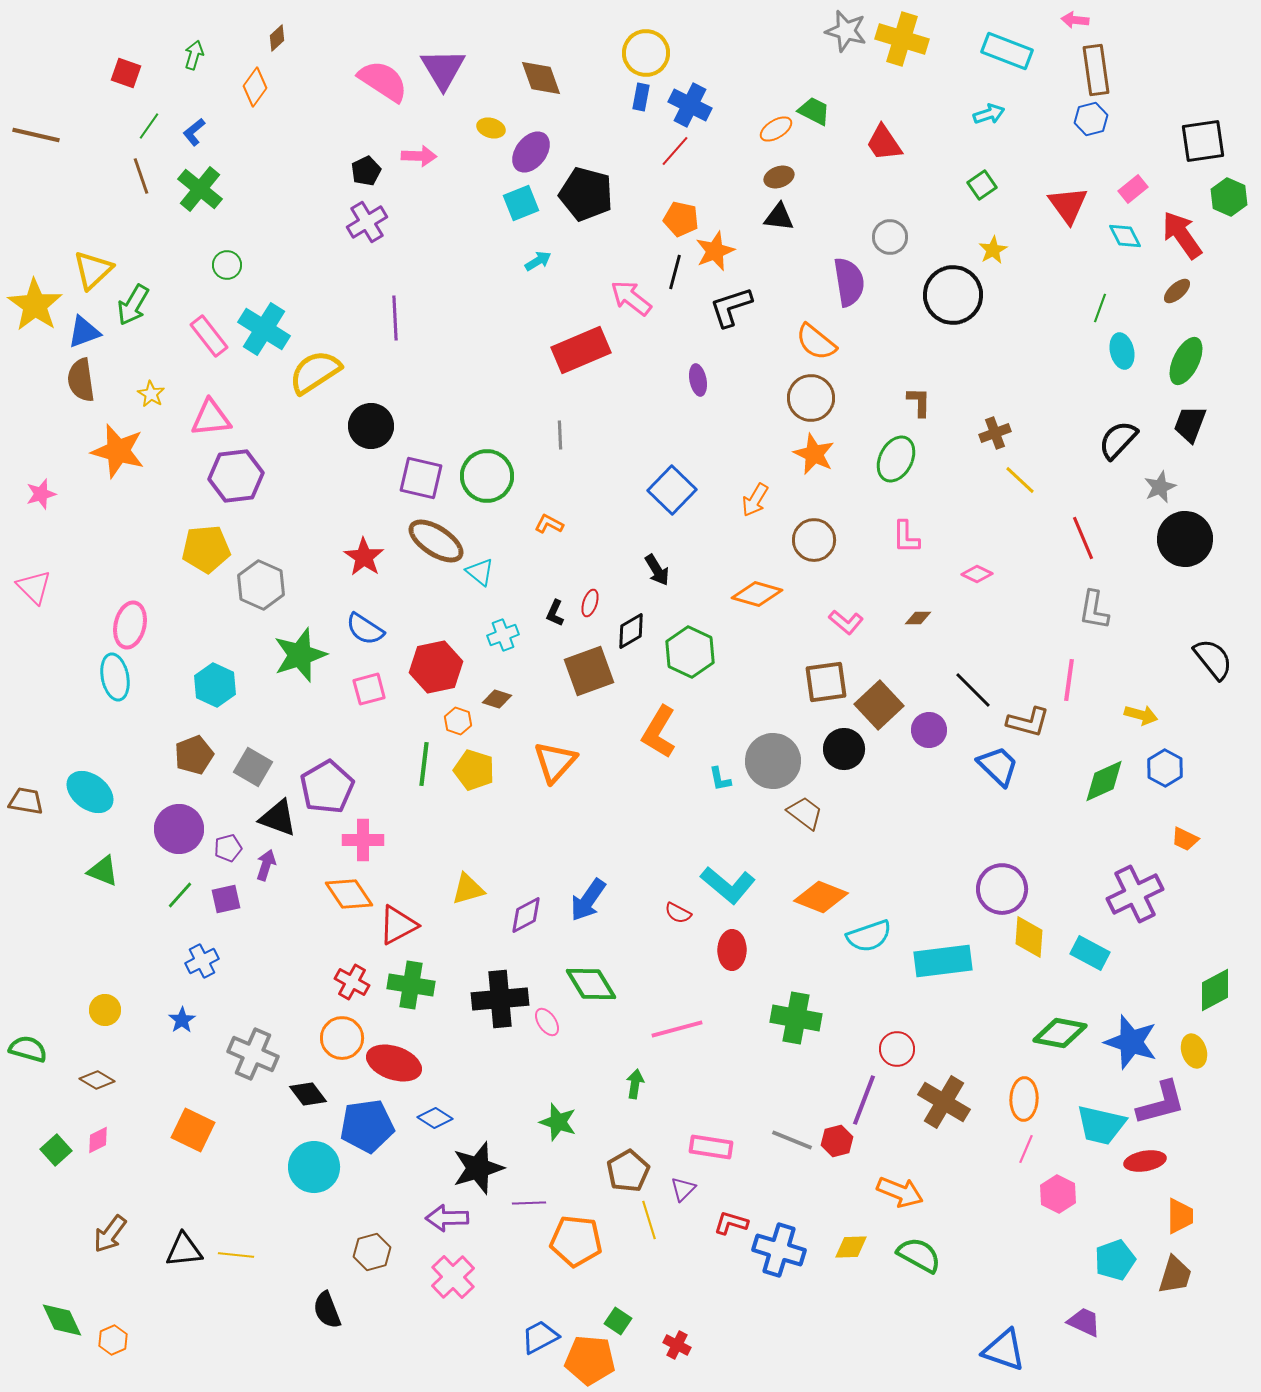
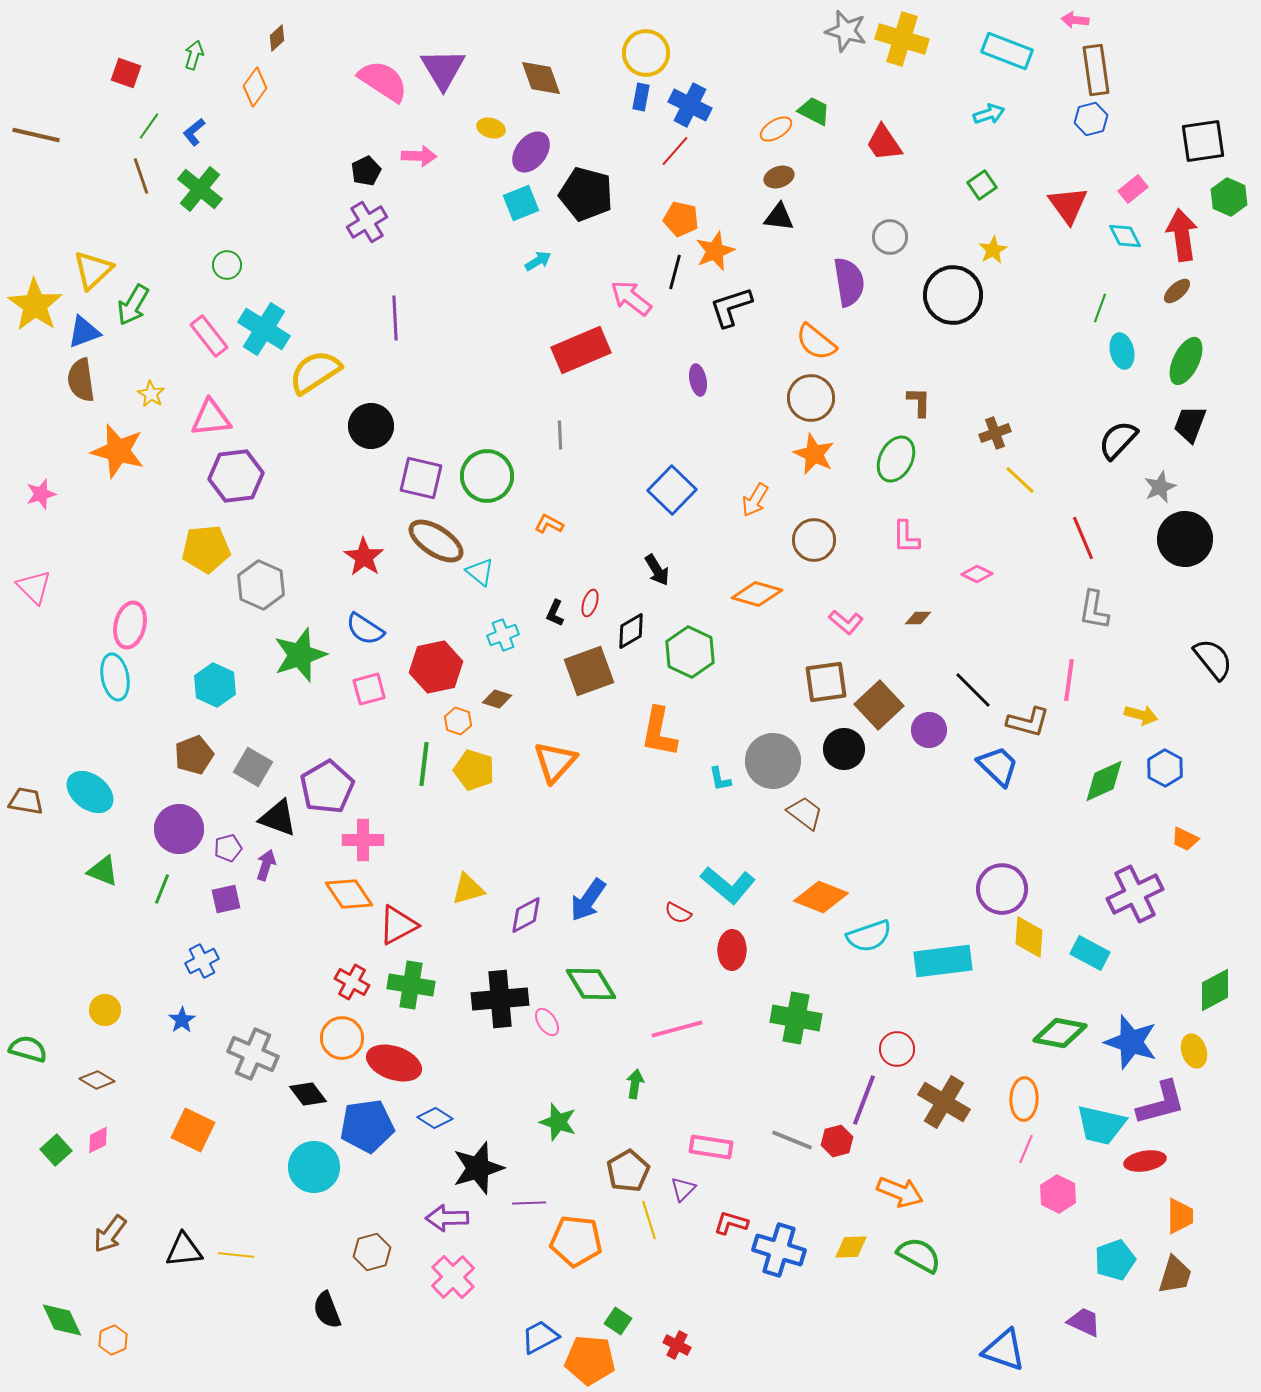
red arrow at (1182, 235): rotated 27 degrees clockwise
orange L-shape at (659, 732): rotated 20 degrees counterclockwise
green line at (180, 895): moved 18 px left, 6 px up; rotated 20 degrees counterclockwise
